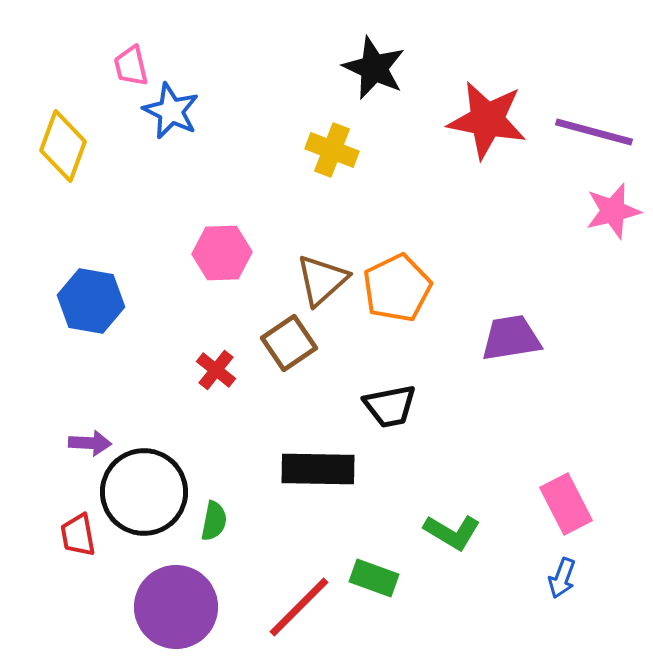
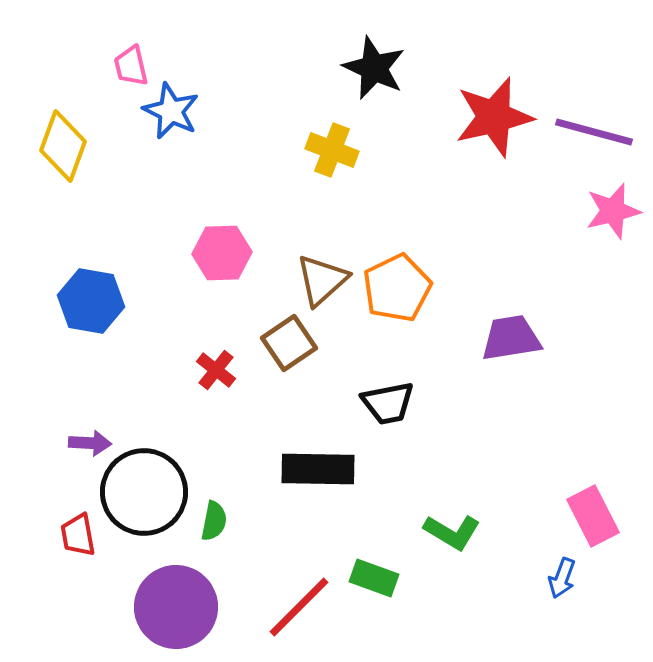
red star: moved 7 px right, 3 px up; rotated 24 degrees counterclockwise
black trapezoid: moved 2 px left, 3 px up
pink rectangle: moved 27 px right, 12 px down
